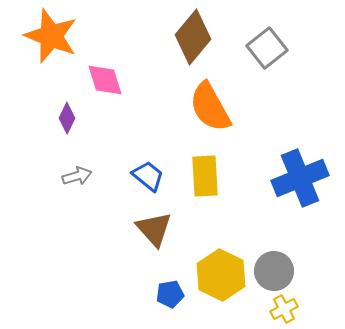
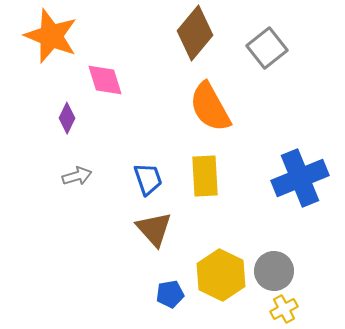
brown diamond: moved 2 px right, 4 px up
blue trapezoid: moved 3 px down; rotated 32 degrees clockwise
